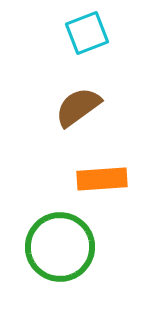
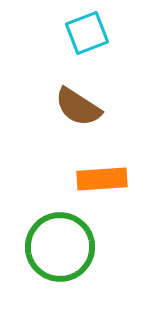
brown semicircle: rotated 111 degrees counterclockwise
